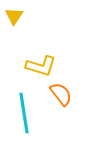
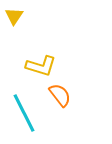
orange semicircle: moved 1 px left, 1 px down
cyan line: rotated 18 degrees counterclockwise
